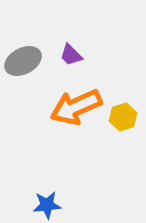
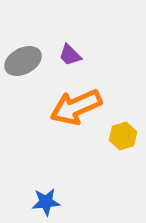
purple trapezoid: moved 1 px left
yellow hexagon: moved 19 px down
blue star: moved 1 px left, 3 px up
